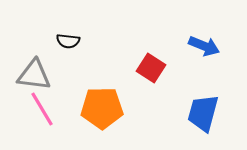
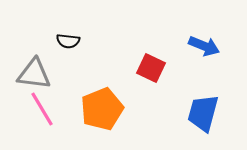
red square: rotated 8 degrees counterclockwise
gray triangle: moved 1 px up
orange pentagon: moved 1 px down; rotated 21 degrees counterclockwise
